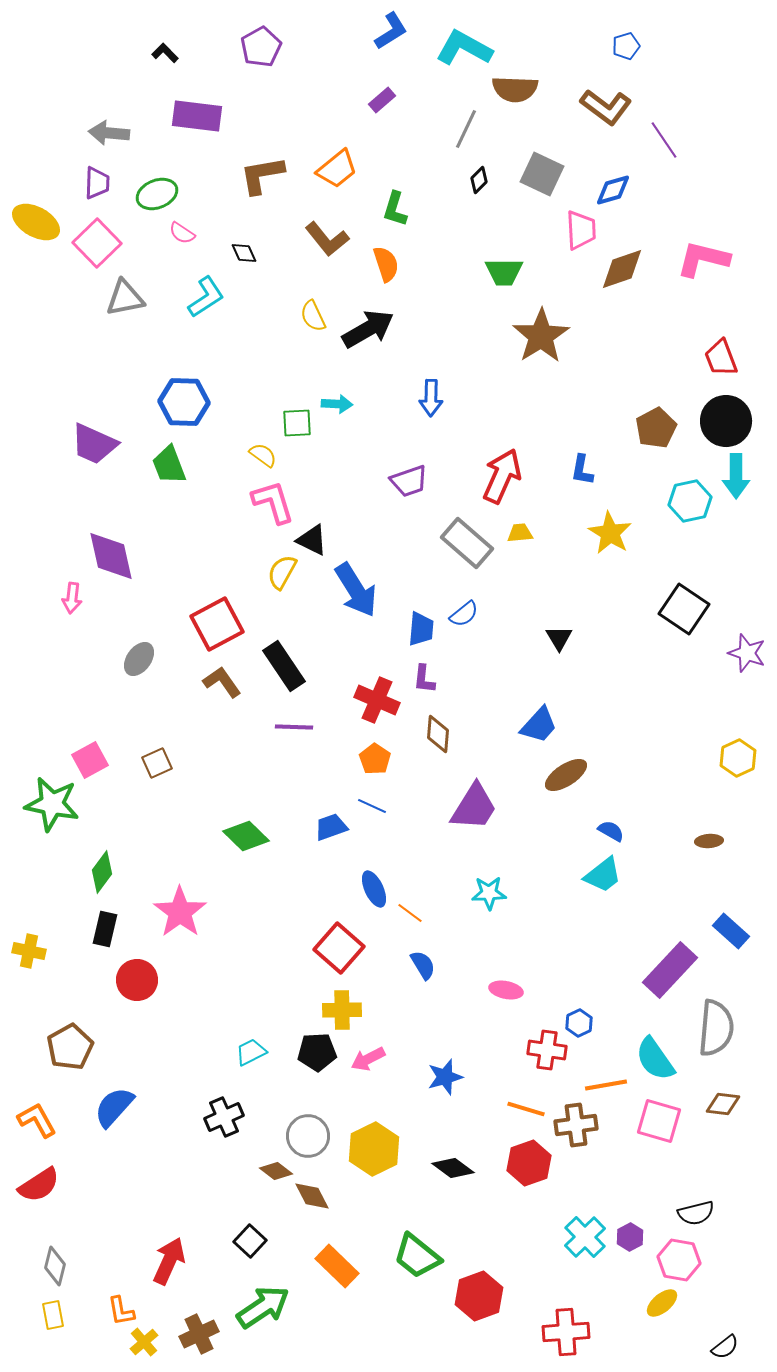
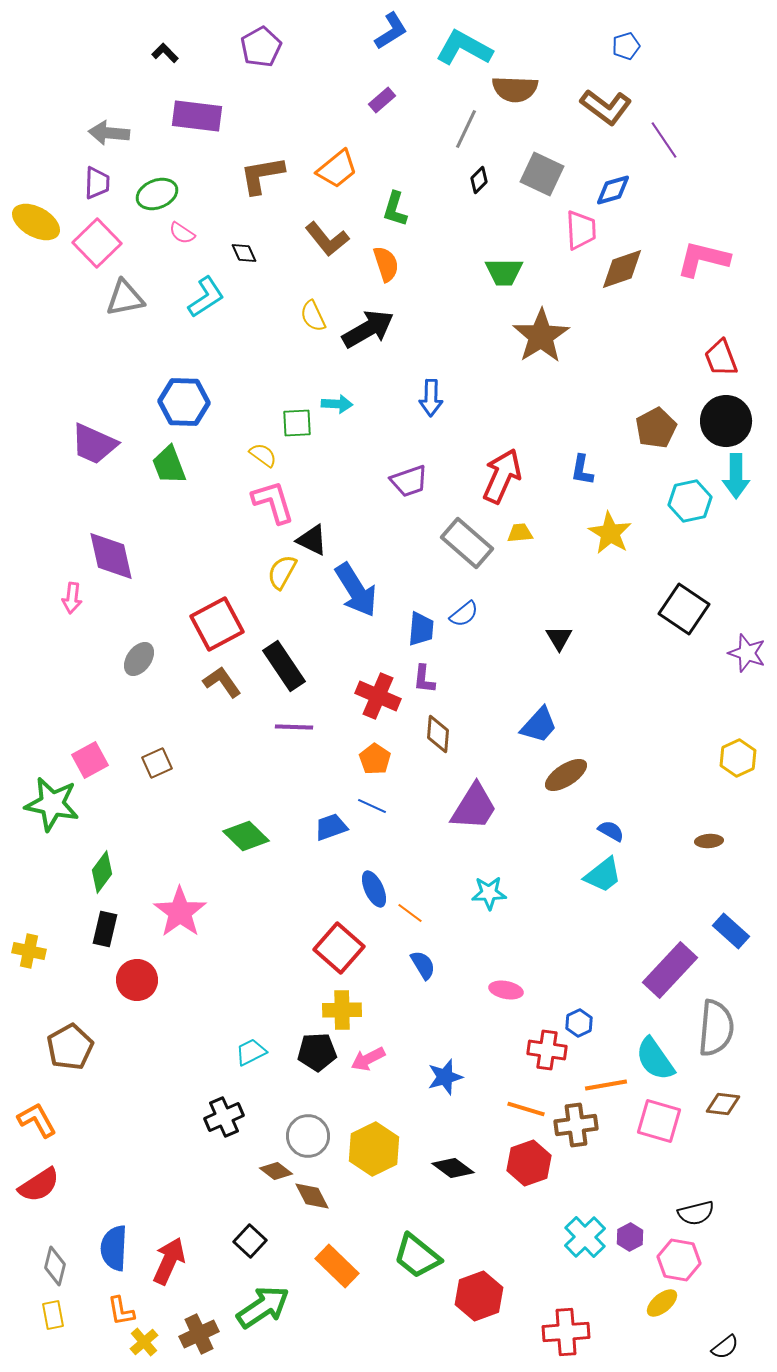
red cross at (377, 700): moved 1 px right, 4 px up
blue semicircle at (114, 1107): moved 141 px down; rotated 39 degrees counterclockwise
